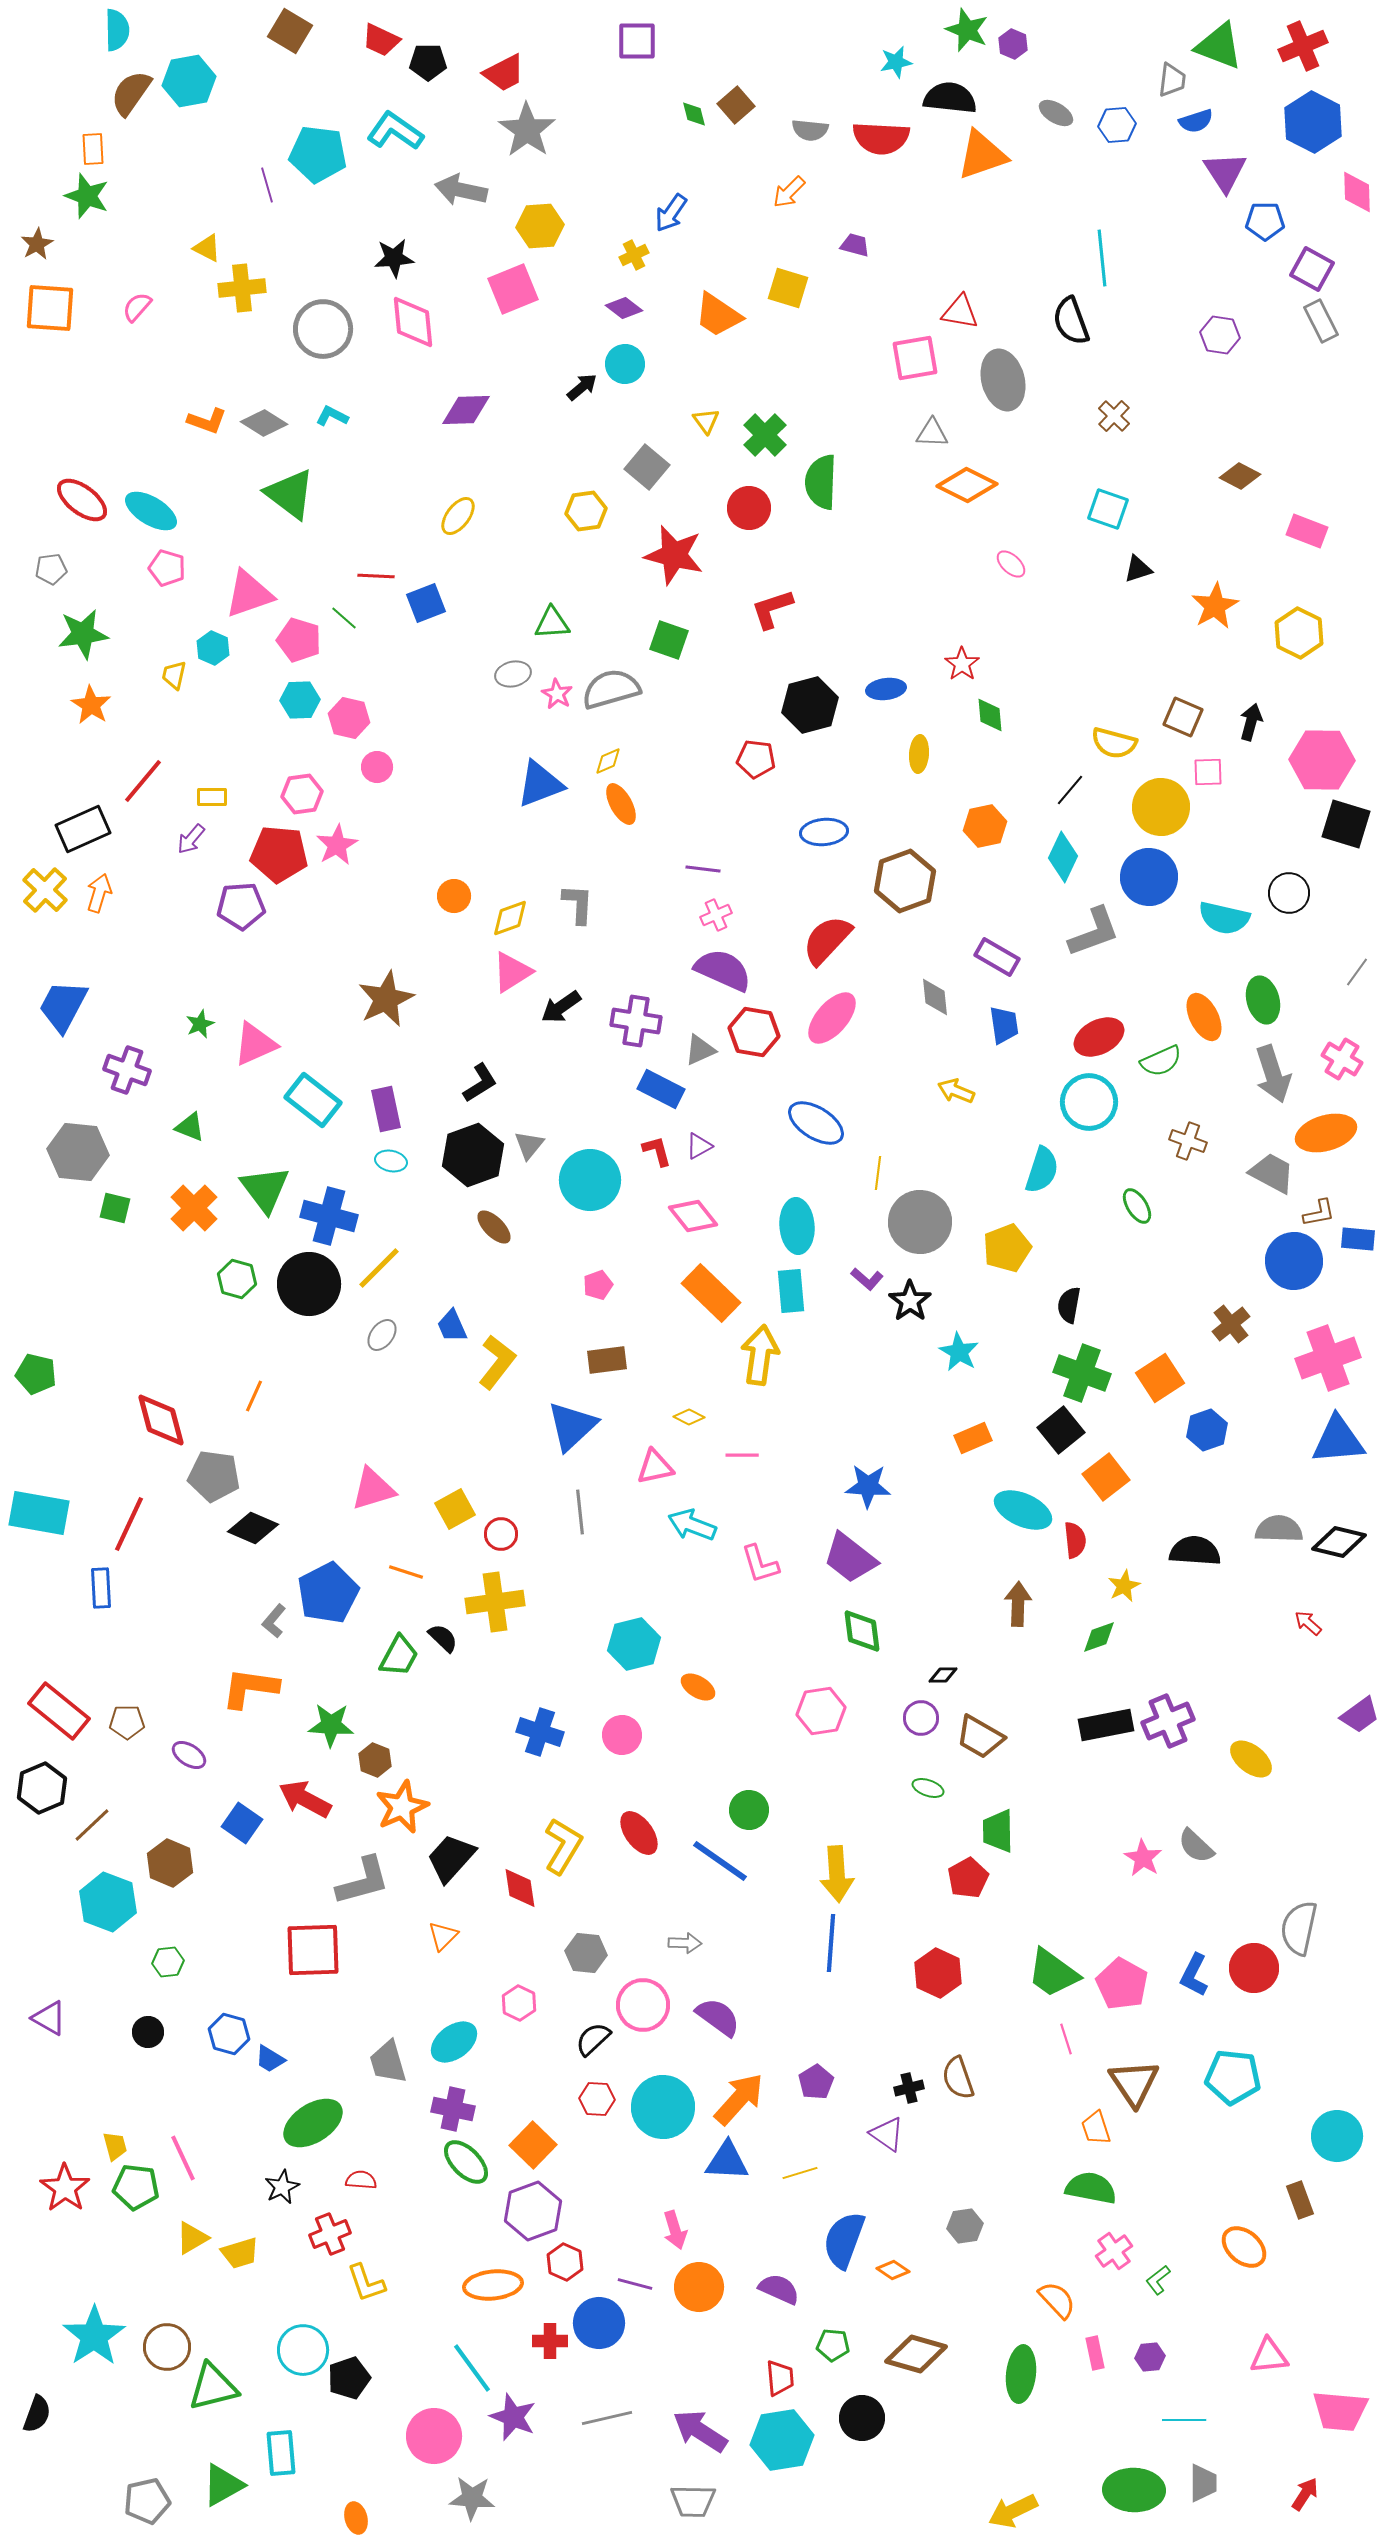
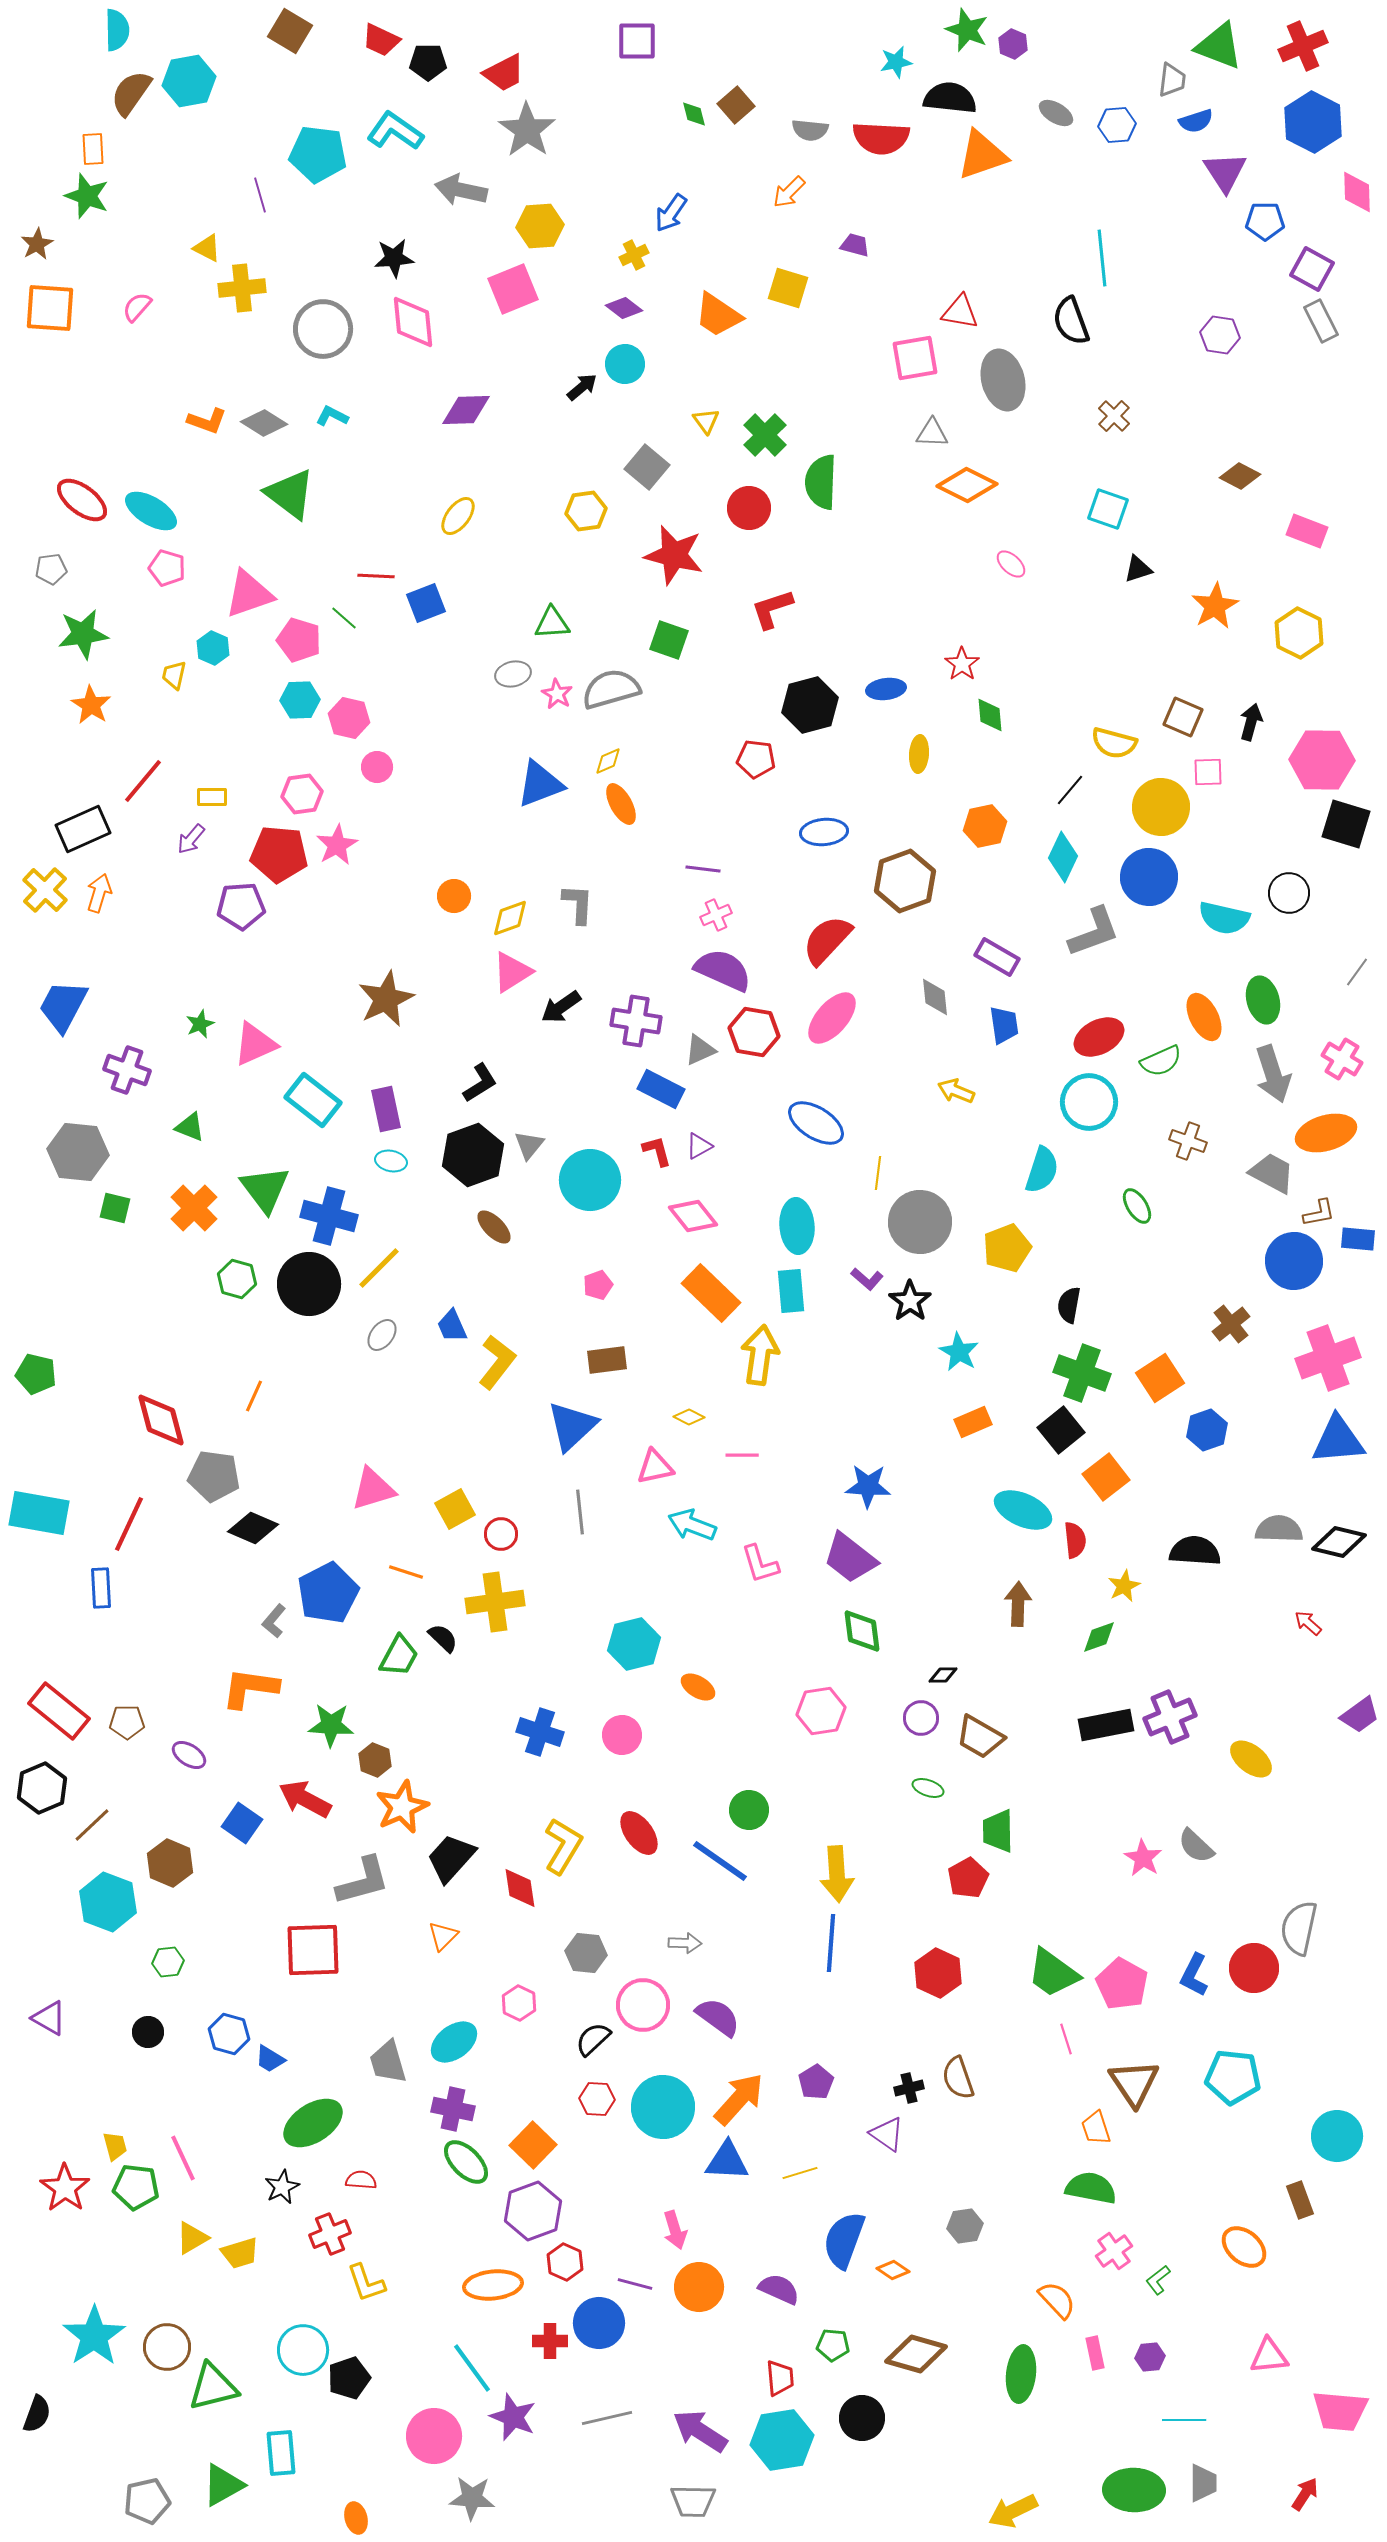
purple line at (267, 185): moved 7 px left, 10 px down
orange rectangle at (973, 1438): moved 16 px up
purple cross at (1168, 1721): moved 2 px right, 4 px up
